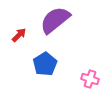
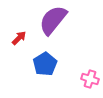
purple semicircle: moved 2 px left; rotated 12 degrees counterclockwise
red arrow: moved 3 px down
